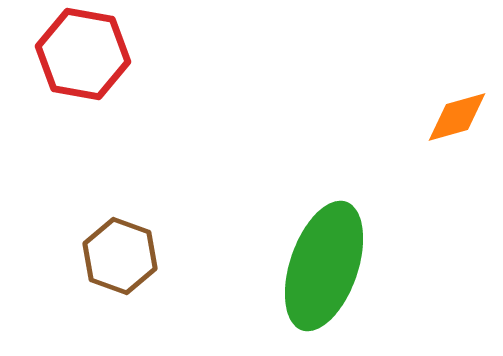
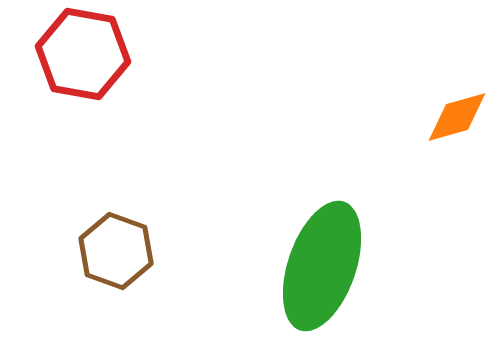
brown hexagon: moved 4 px left, 5 px up
green ellipse: moved 2 px left
